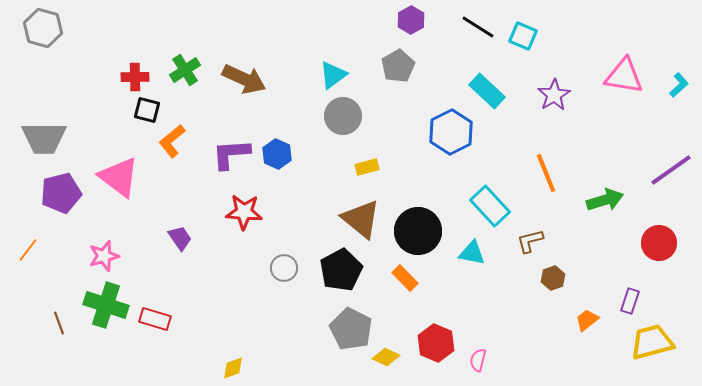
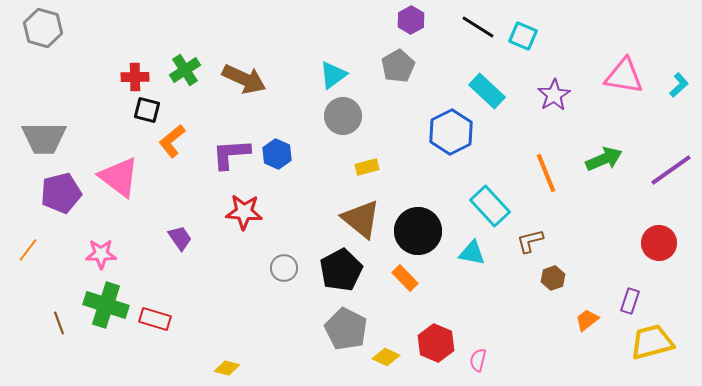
green arrow at (605, 200): moved 1 px left, 41 px up; rotated 6 degrees counterclockwise
pink star at (104, 256): moved 3 px left, 2 px up; rotated 16 degrees clockwise
gray pentagon at (351, 329): moved 5 px left
yellow diamond at (233, 368): moved 6 px left; rotated 35 degrees clockwise
